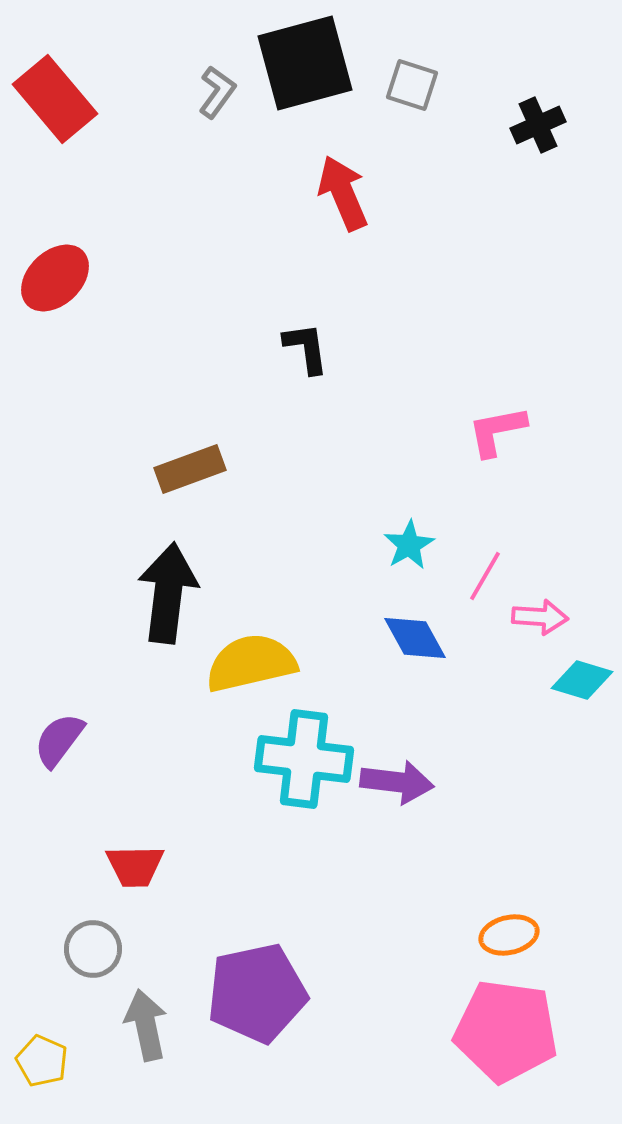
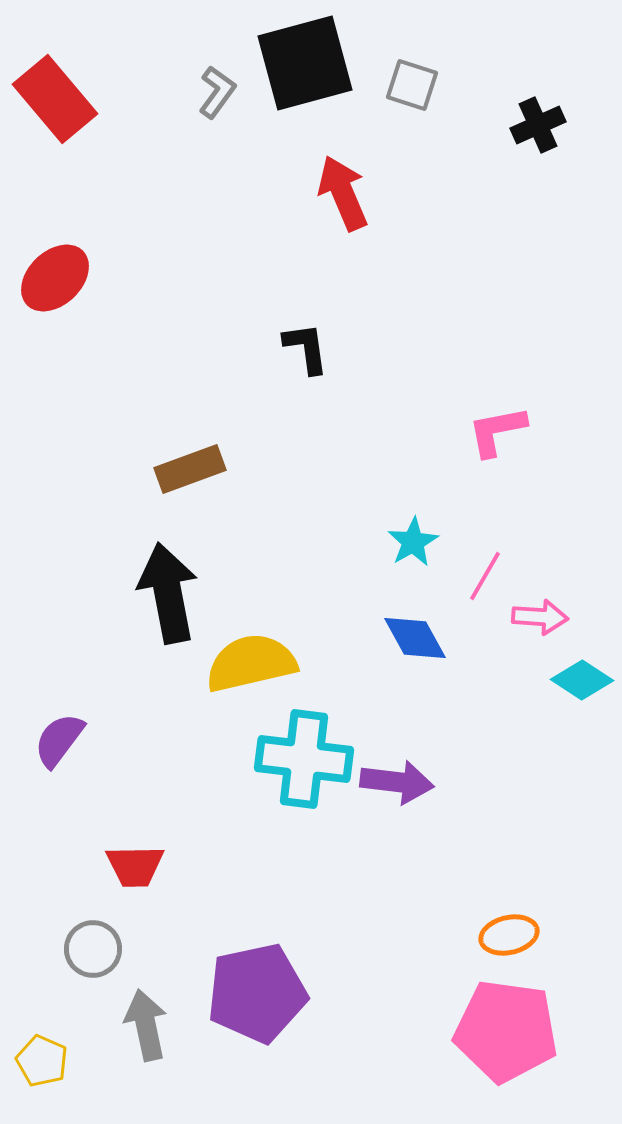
cyan star: moved 4 px right, 3 px up
black arrow: rotated 18 degrees counterclockwise
cyan diamond: rotated 16 degrees clockwise
